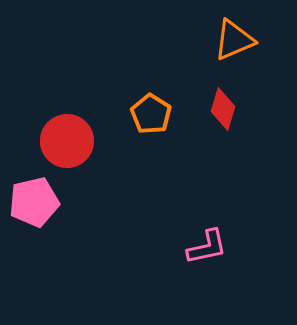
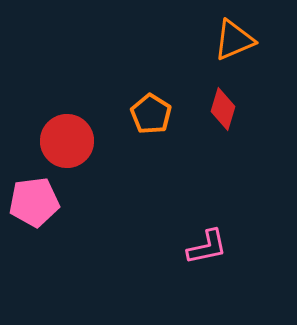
pink pentagon: rotated 6 degrees clockwise
